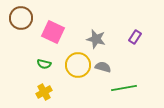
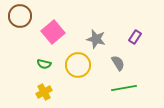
brown circle: moved 1 px left, 2 px up
pink square: rotated 25 degrees clockwise
gray semicircle: moved 15 px right, 4 px up; rotated 42 degrees clockwise
